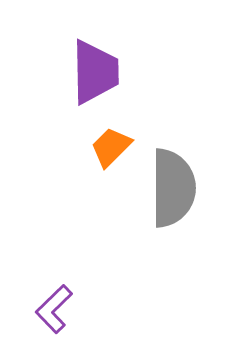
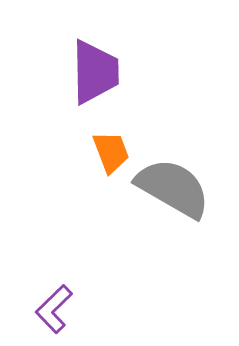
orange trapezoid: moved 5 px down; rotated 114 degrees clockwise
gray semicircle: rotated 60 degrees counterclockwise
